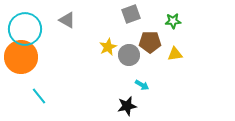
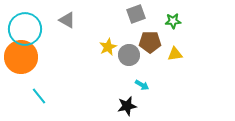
gray square: moved 5 px right
